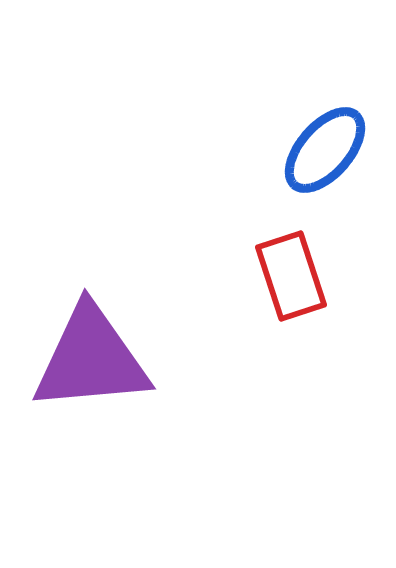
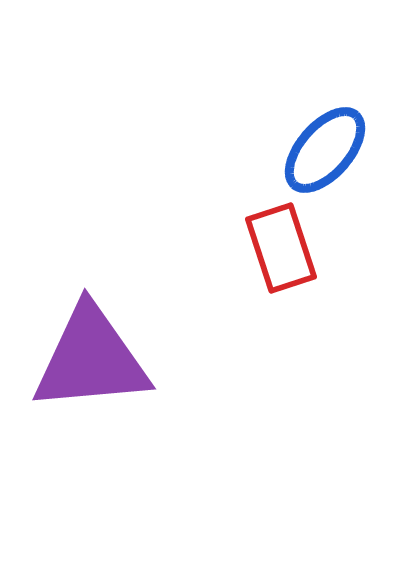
red rectangle: moved 10 px left, 28 px up
